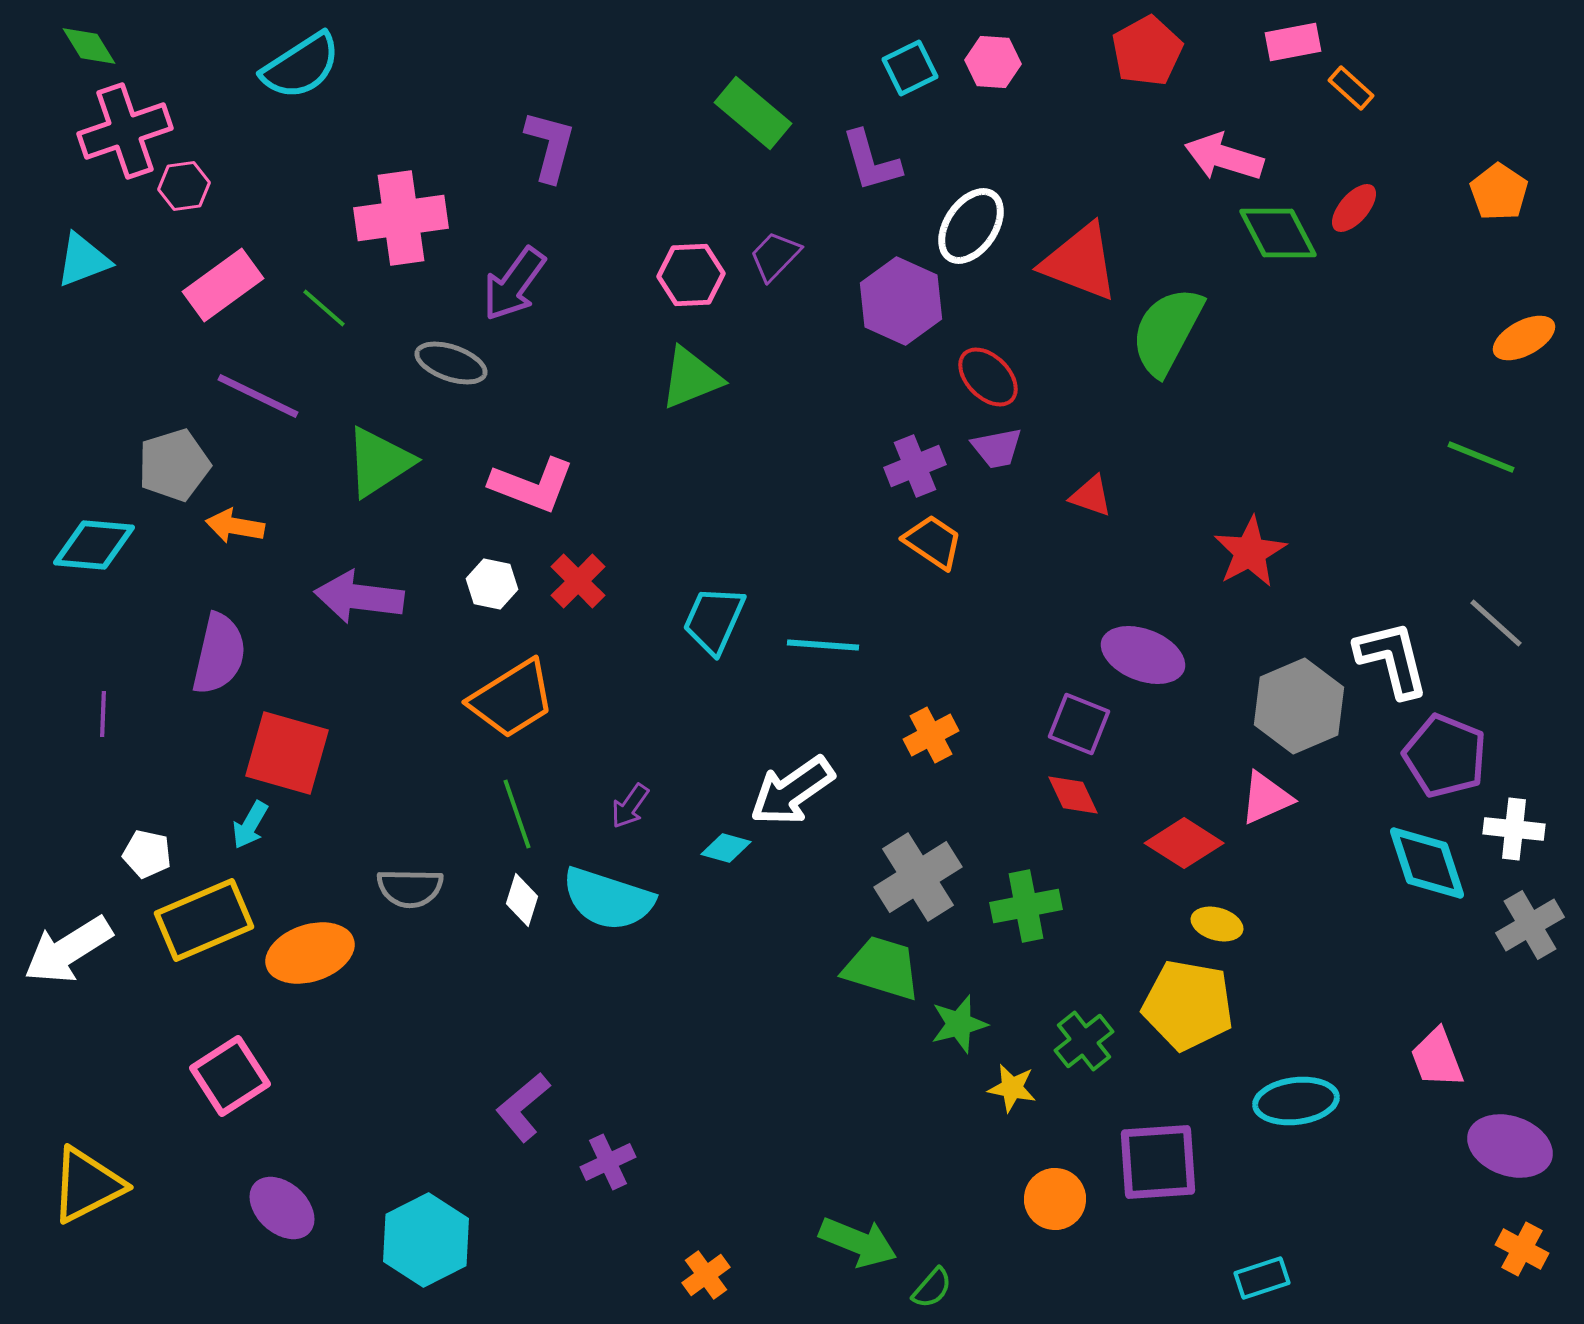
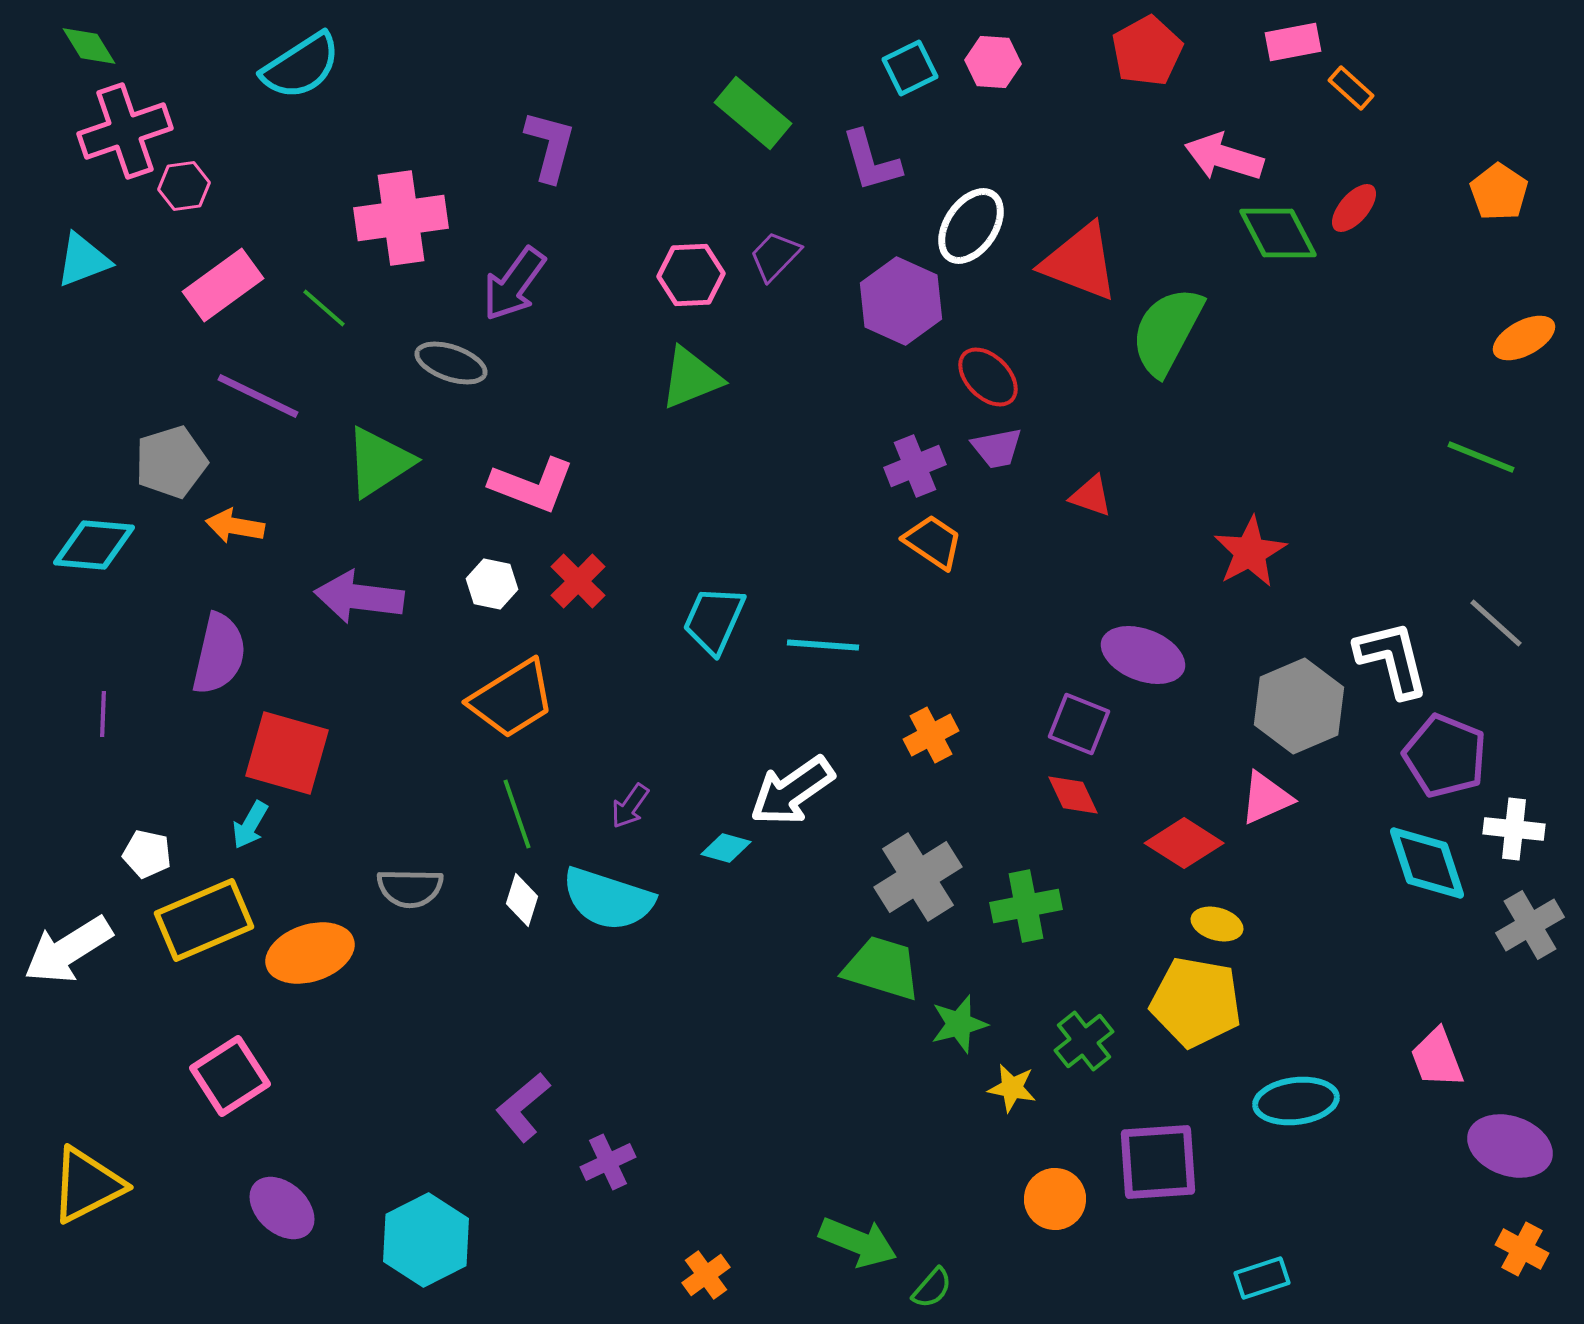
gray pentagon at (174, 465): moved 3 px left, 3 px up
yellow pentagon at (1188, 1005): moved 8 px right, 3 px up
